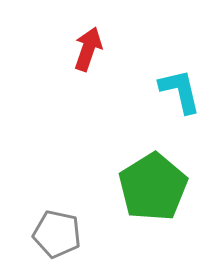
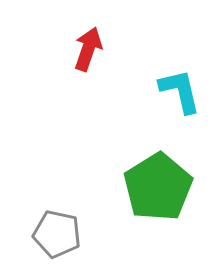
green pentagon: moved 5 px right
